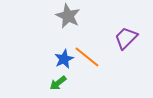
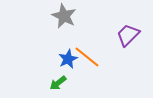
gray star: moved 4 px left
purple trapezoid: moved 2 px right, 3 px up
blue star: moved 4 px right
